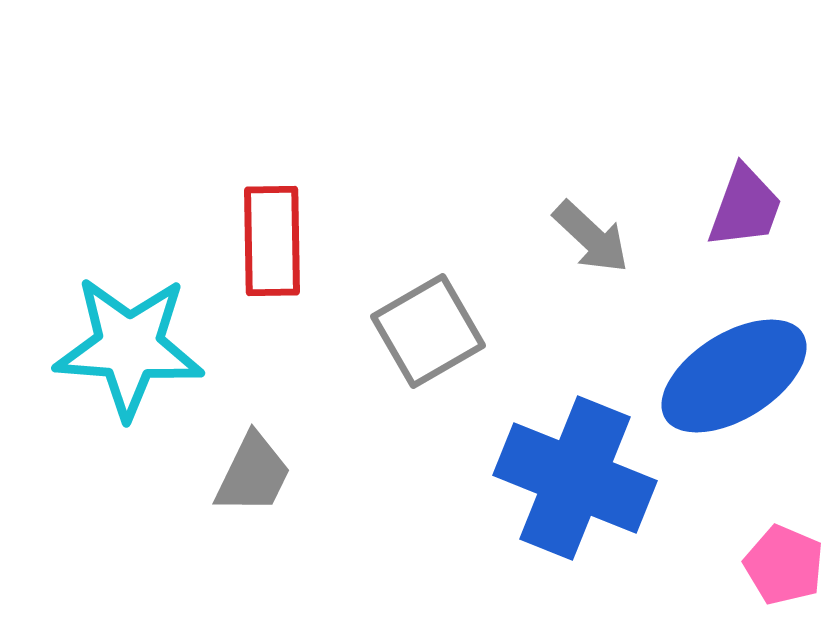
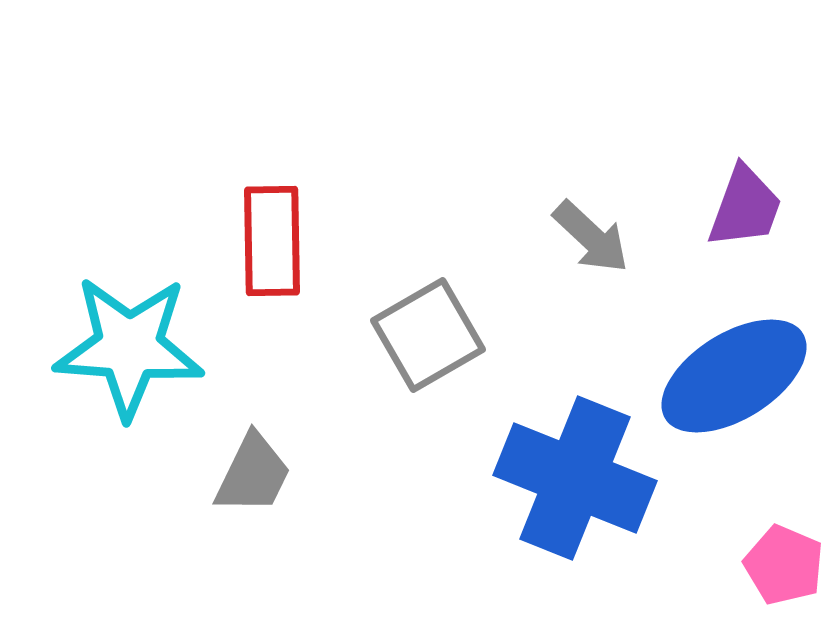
gray square: moved 4 px down
